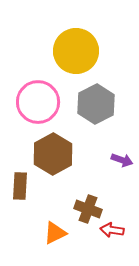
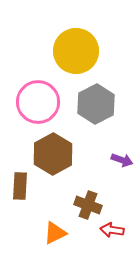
brown cross: moved 4 px up
